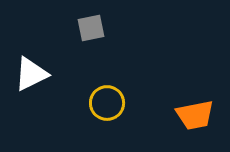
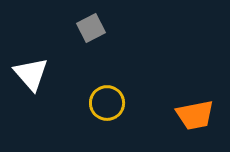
gray square: rotated 16 degrees counterclockwise
white triangle: rotated 45 degrees counterclockwise
